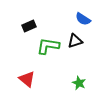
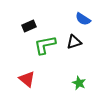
black triangle: moved 1 px left, 1 px down
green L-shape: moved 3 px left, 1 px up; rotated 20 degrees counterclockwise
